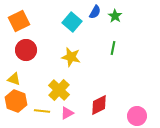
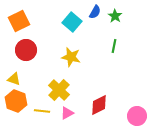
green line: moved 1 px right, 2 px up
